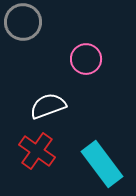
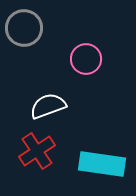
gray circle: moved 1 px right, 6 px down
red cross: rotated 21 degrees clockwise
cyan rectangle: rotated 45 degrees counterclockwise
